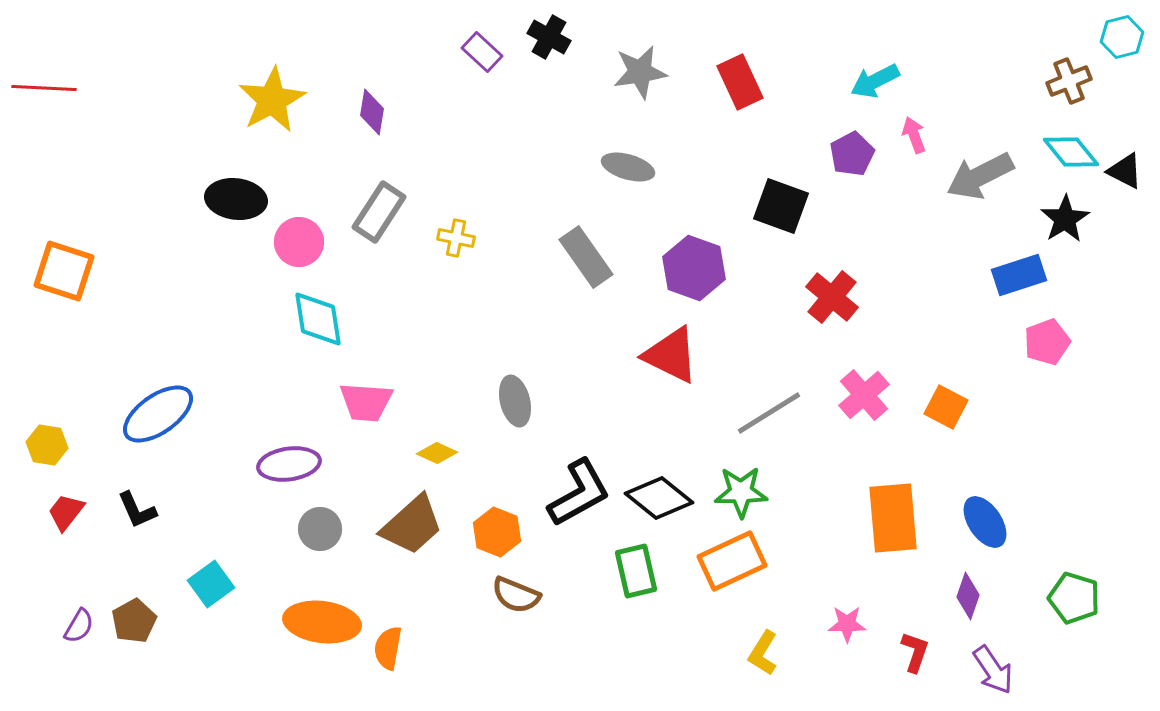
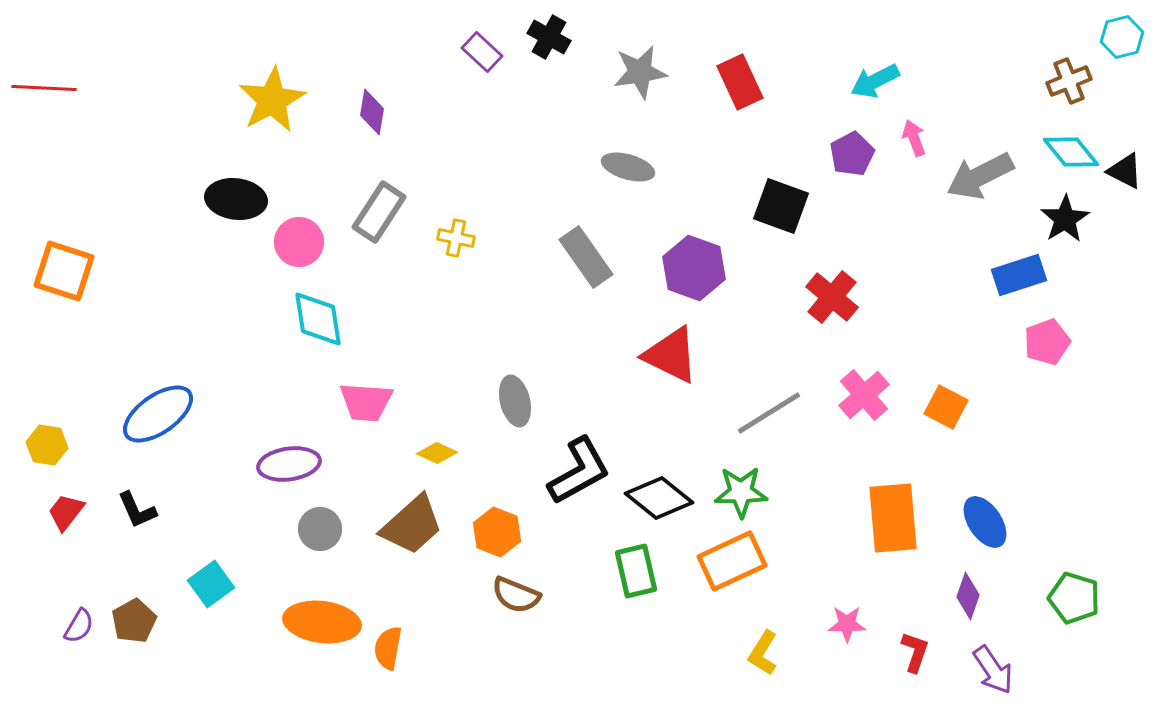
pink arrow at (914, 135): moved 3 px down
black L-shape at (579, 493): moved 22 px up
